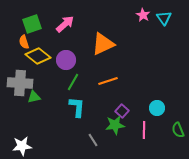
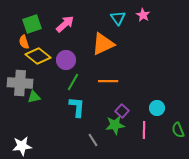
cyan triangle: moved 46 px left
orange line: rotated 18 degrees clockwise
